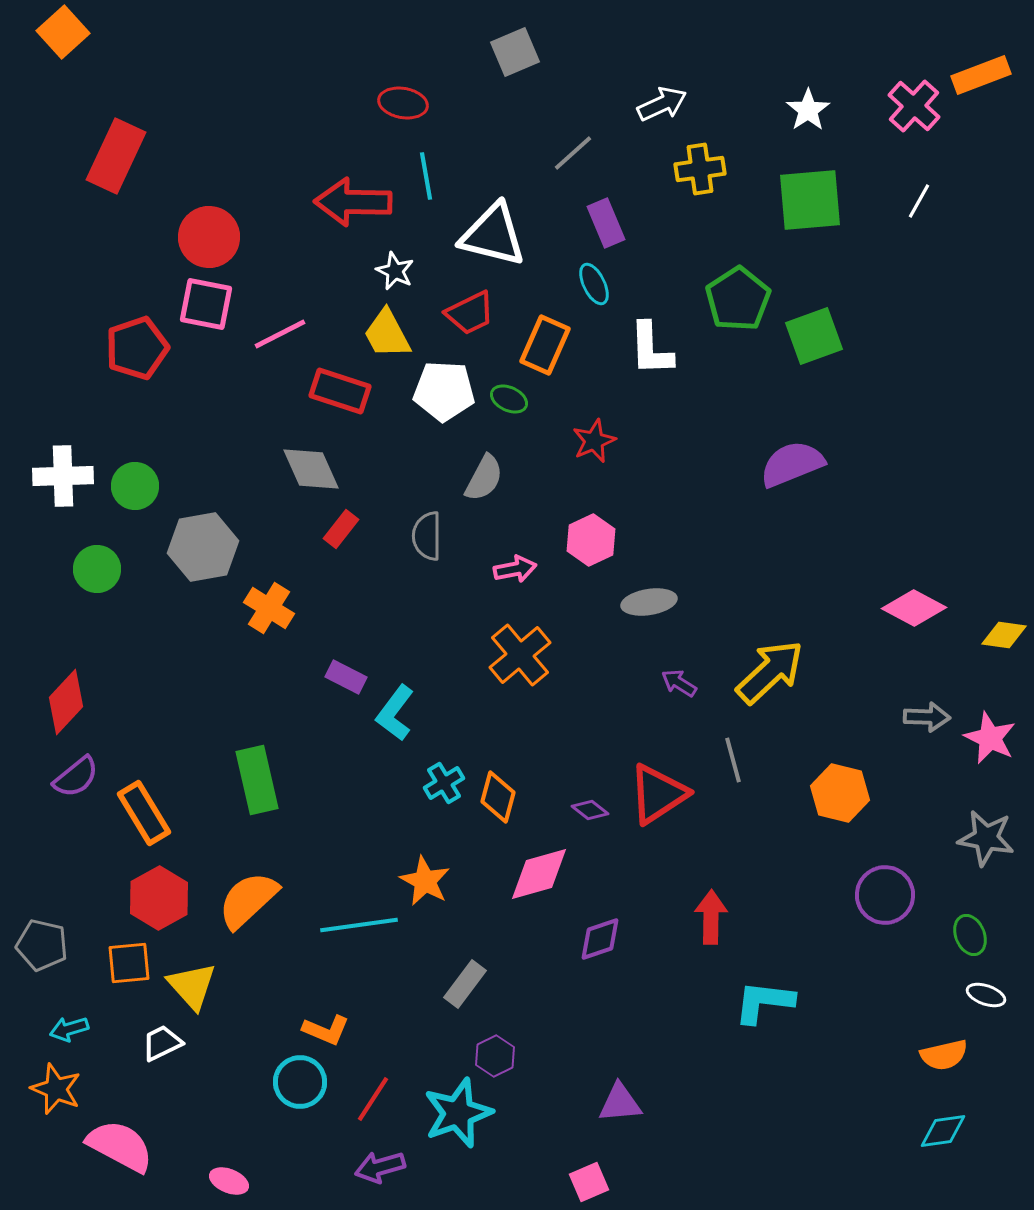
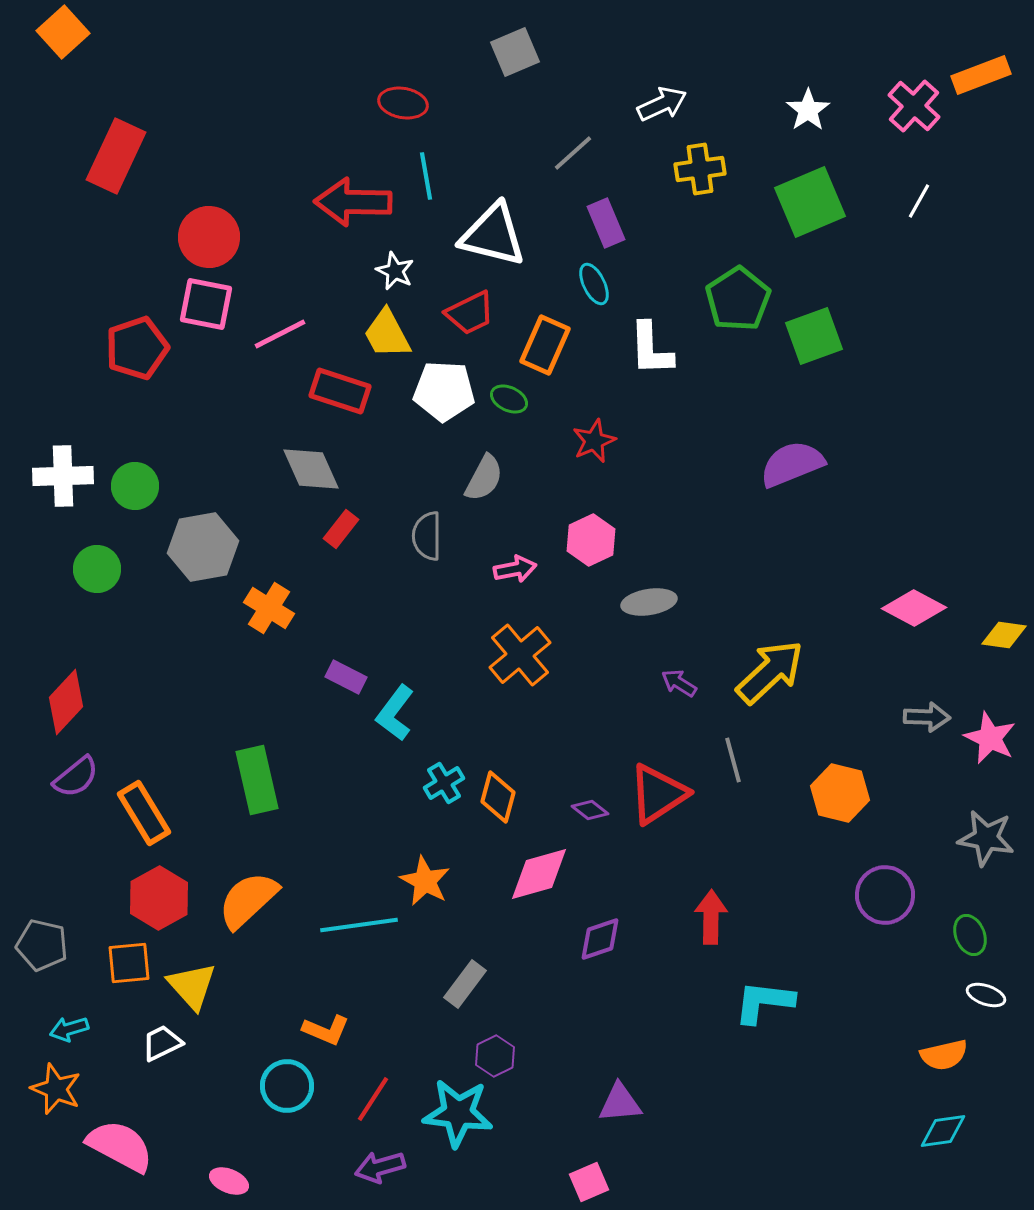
green square at (810, 200): moved 2 px down; rotated 18 degrees counterclockwise
cyan circle at (300, 1082): moved 13 px left, 4 px down
cyan star at (458, 1113): rotated 26 degrees clockwise
